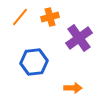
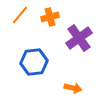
orange line: moved 2 px up
orange arrow: rotated 12 degrees clockwise
